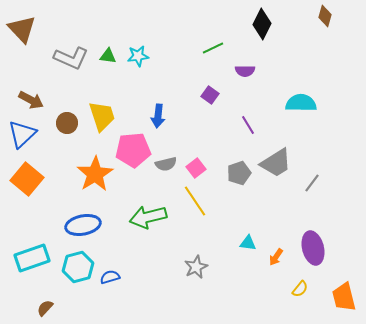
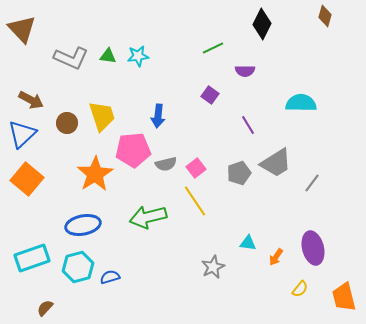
gray star: moved 17 px right
